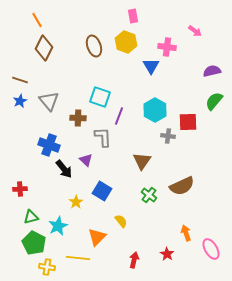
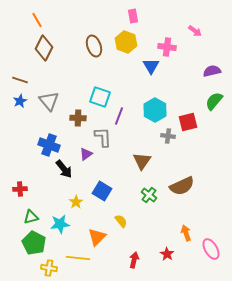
red square: rotated 12 degrees counterclockwise
purple triangle: moved 6 px up; rotated 40 degrees clockwise
cyan star: moved 2 px right, 2 px up; rotated 18 degrees clockwise
yellow cross: moved 2 px right, 1 px down
